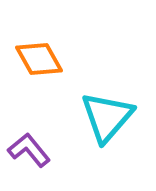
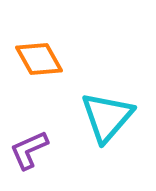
purple L-shape: rotated 75 degrees counterclockwise
